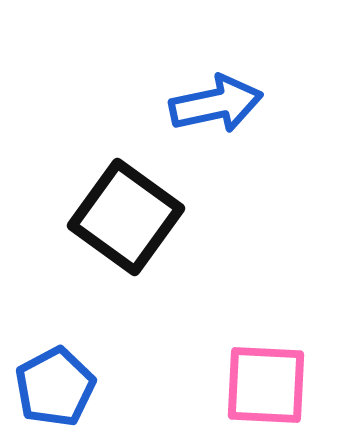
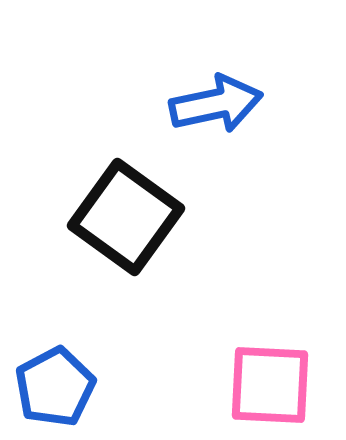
pink square: moved 4 px right
